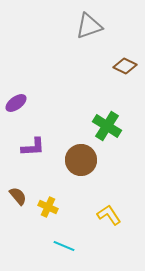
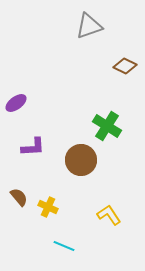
brown semicircle: moved 1 px right, 1 px down
